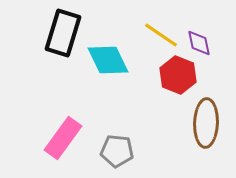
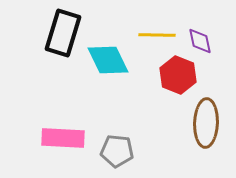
yellow line: moved 4 px left; rotated 33 degrees counterclockwise
purple diamond: moved 1 px right, 2 px up
pink rectangle: rotated 57 degrees clockwise
